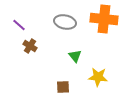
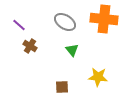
gray ellipse: rotated 20 degrees clockwise
green triangle: moved 3 px left, 6 px up
brown square: moved 1 px left
